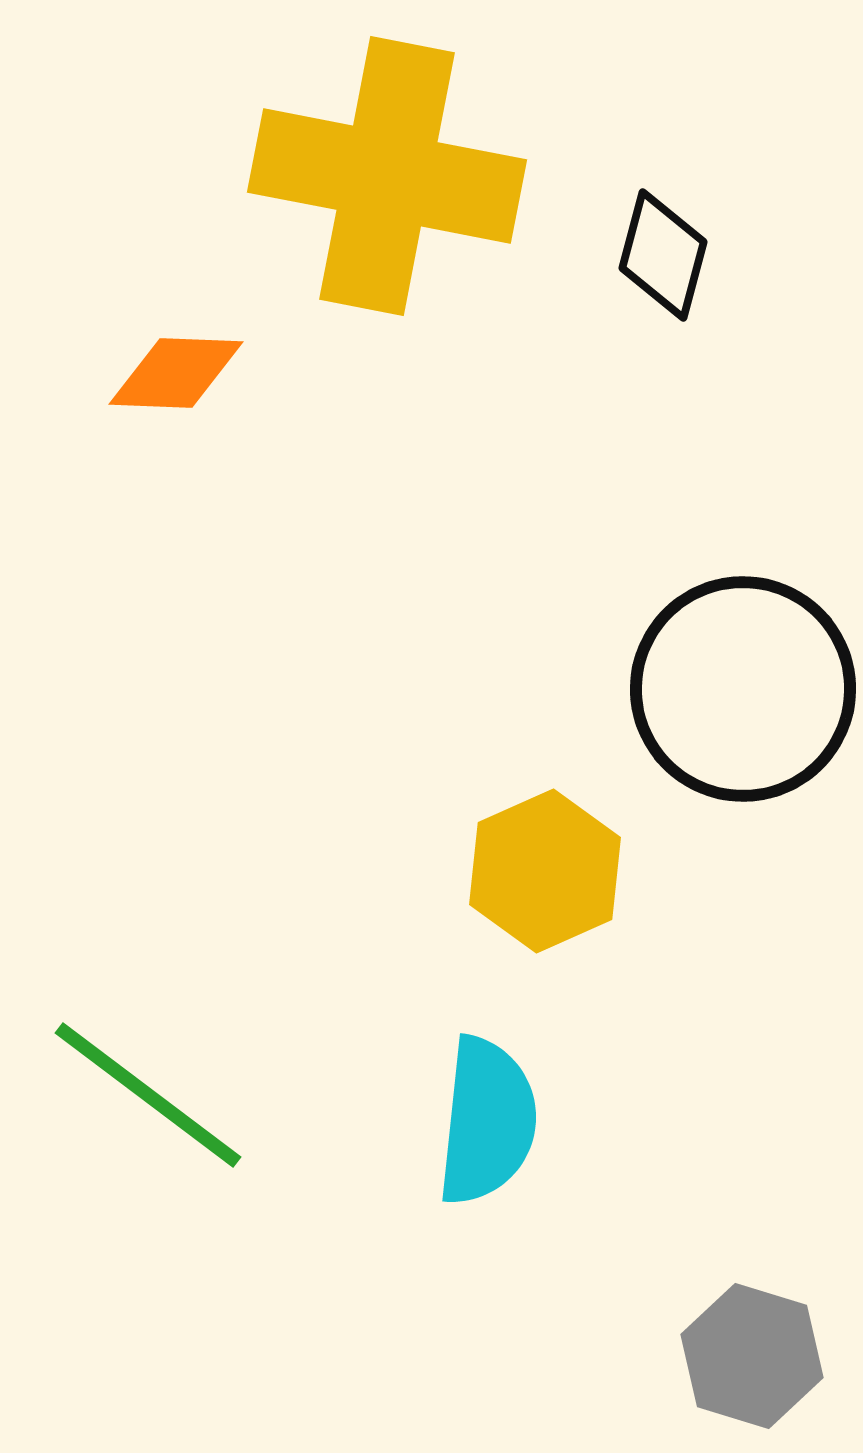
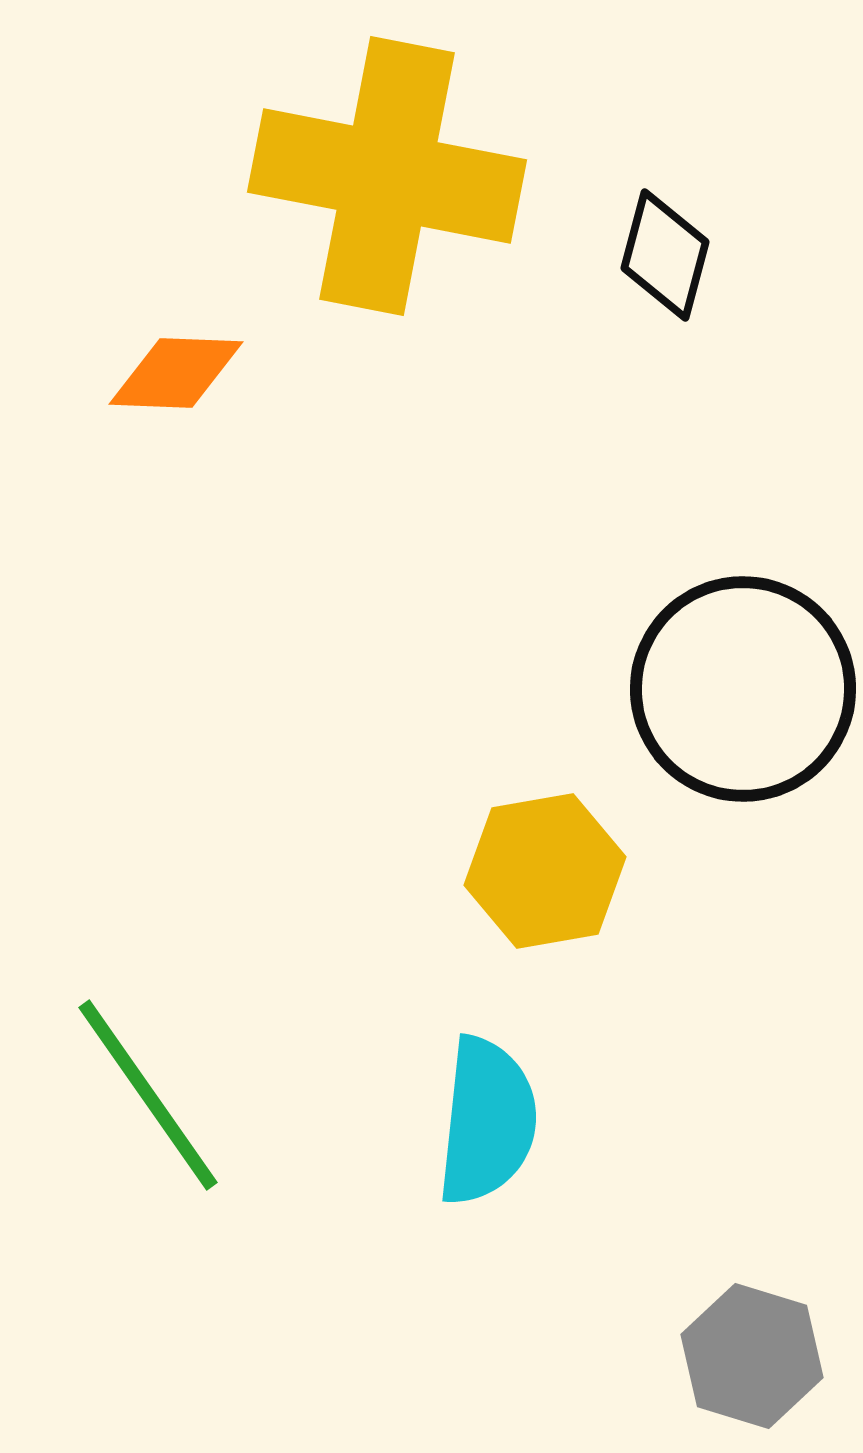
black diamond: moved 2 px right
yellow hexagon: rotated 14 degrees clockwise
green line: rotated 18 degrees clockwise
